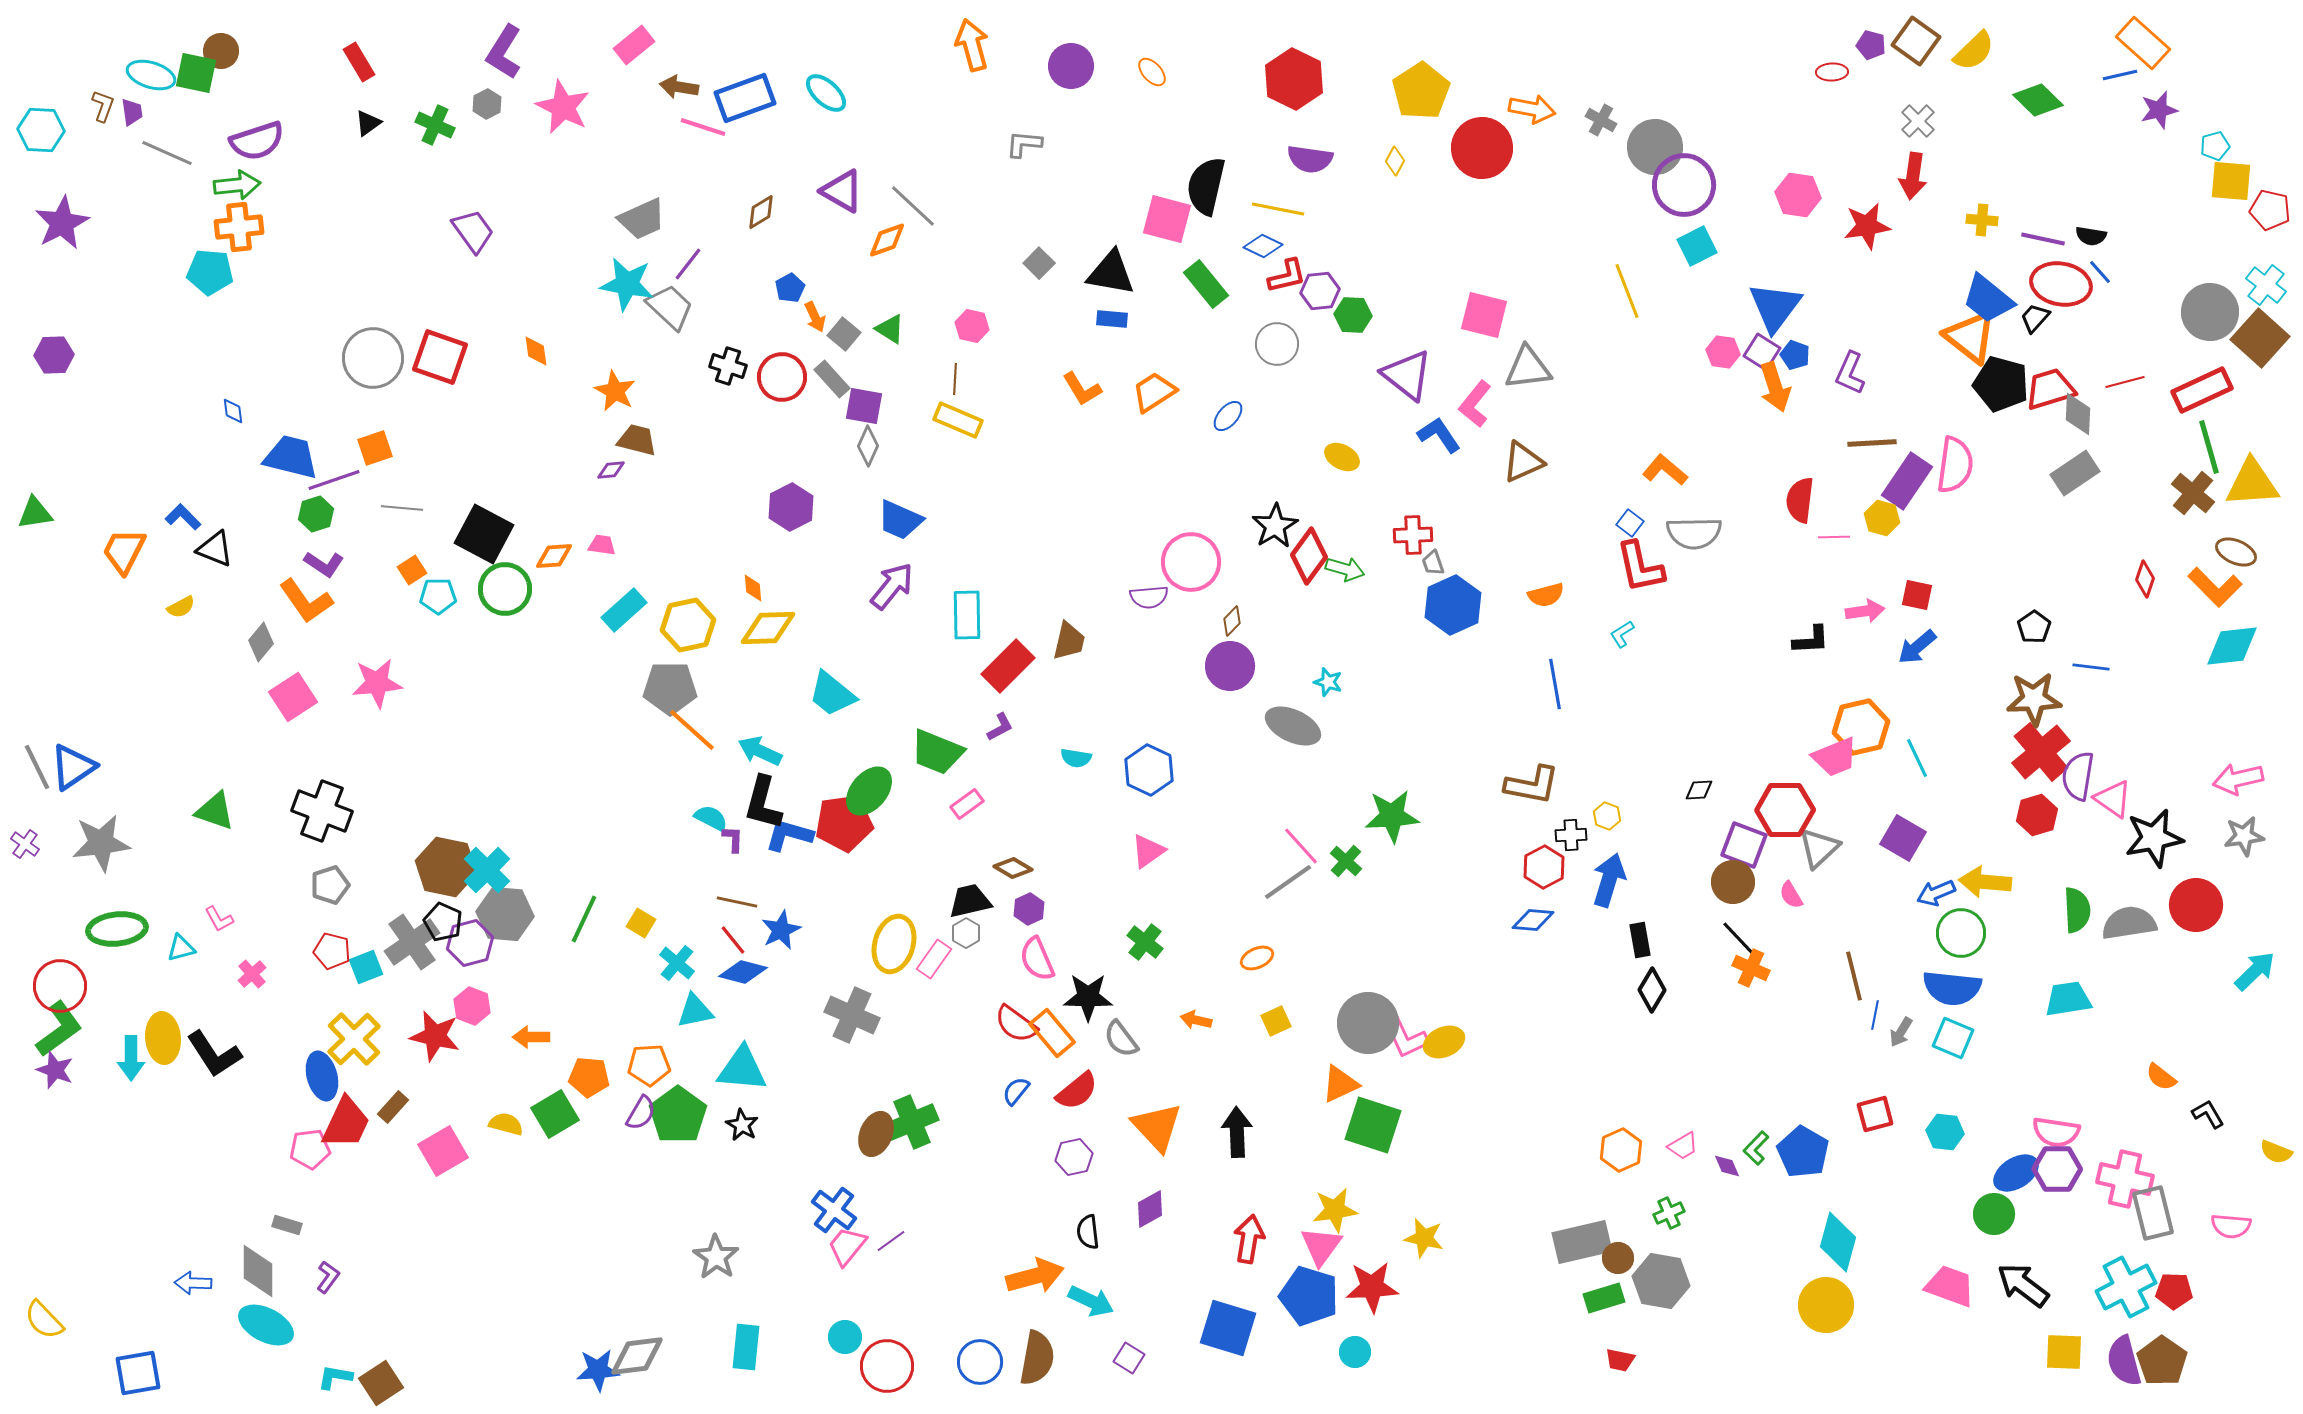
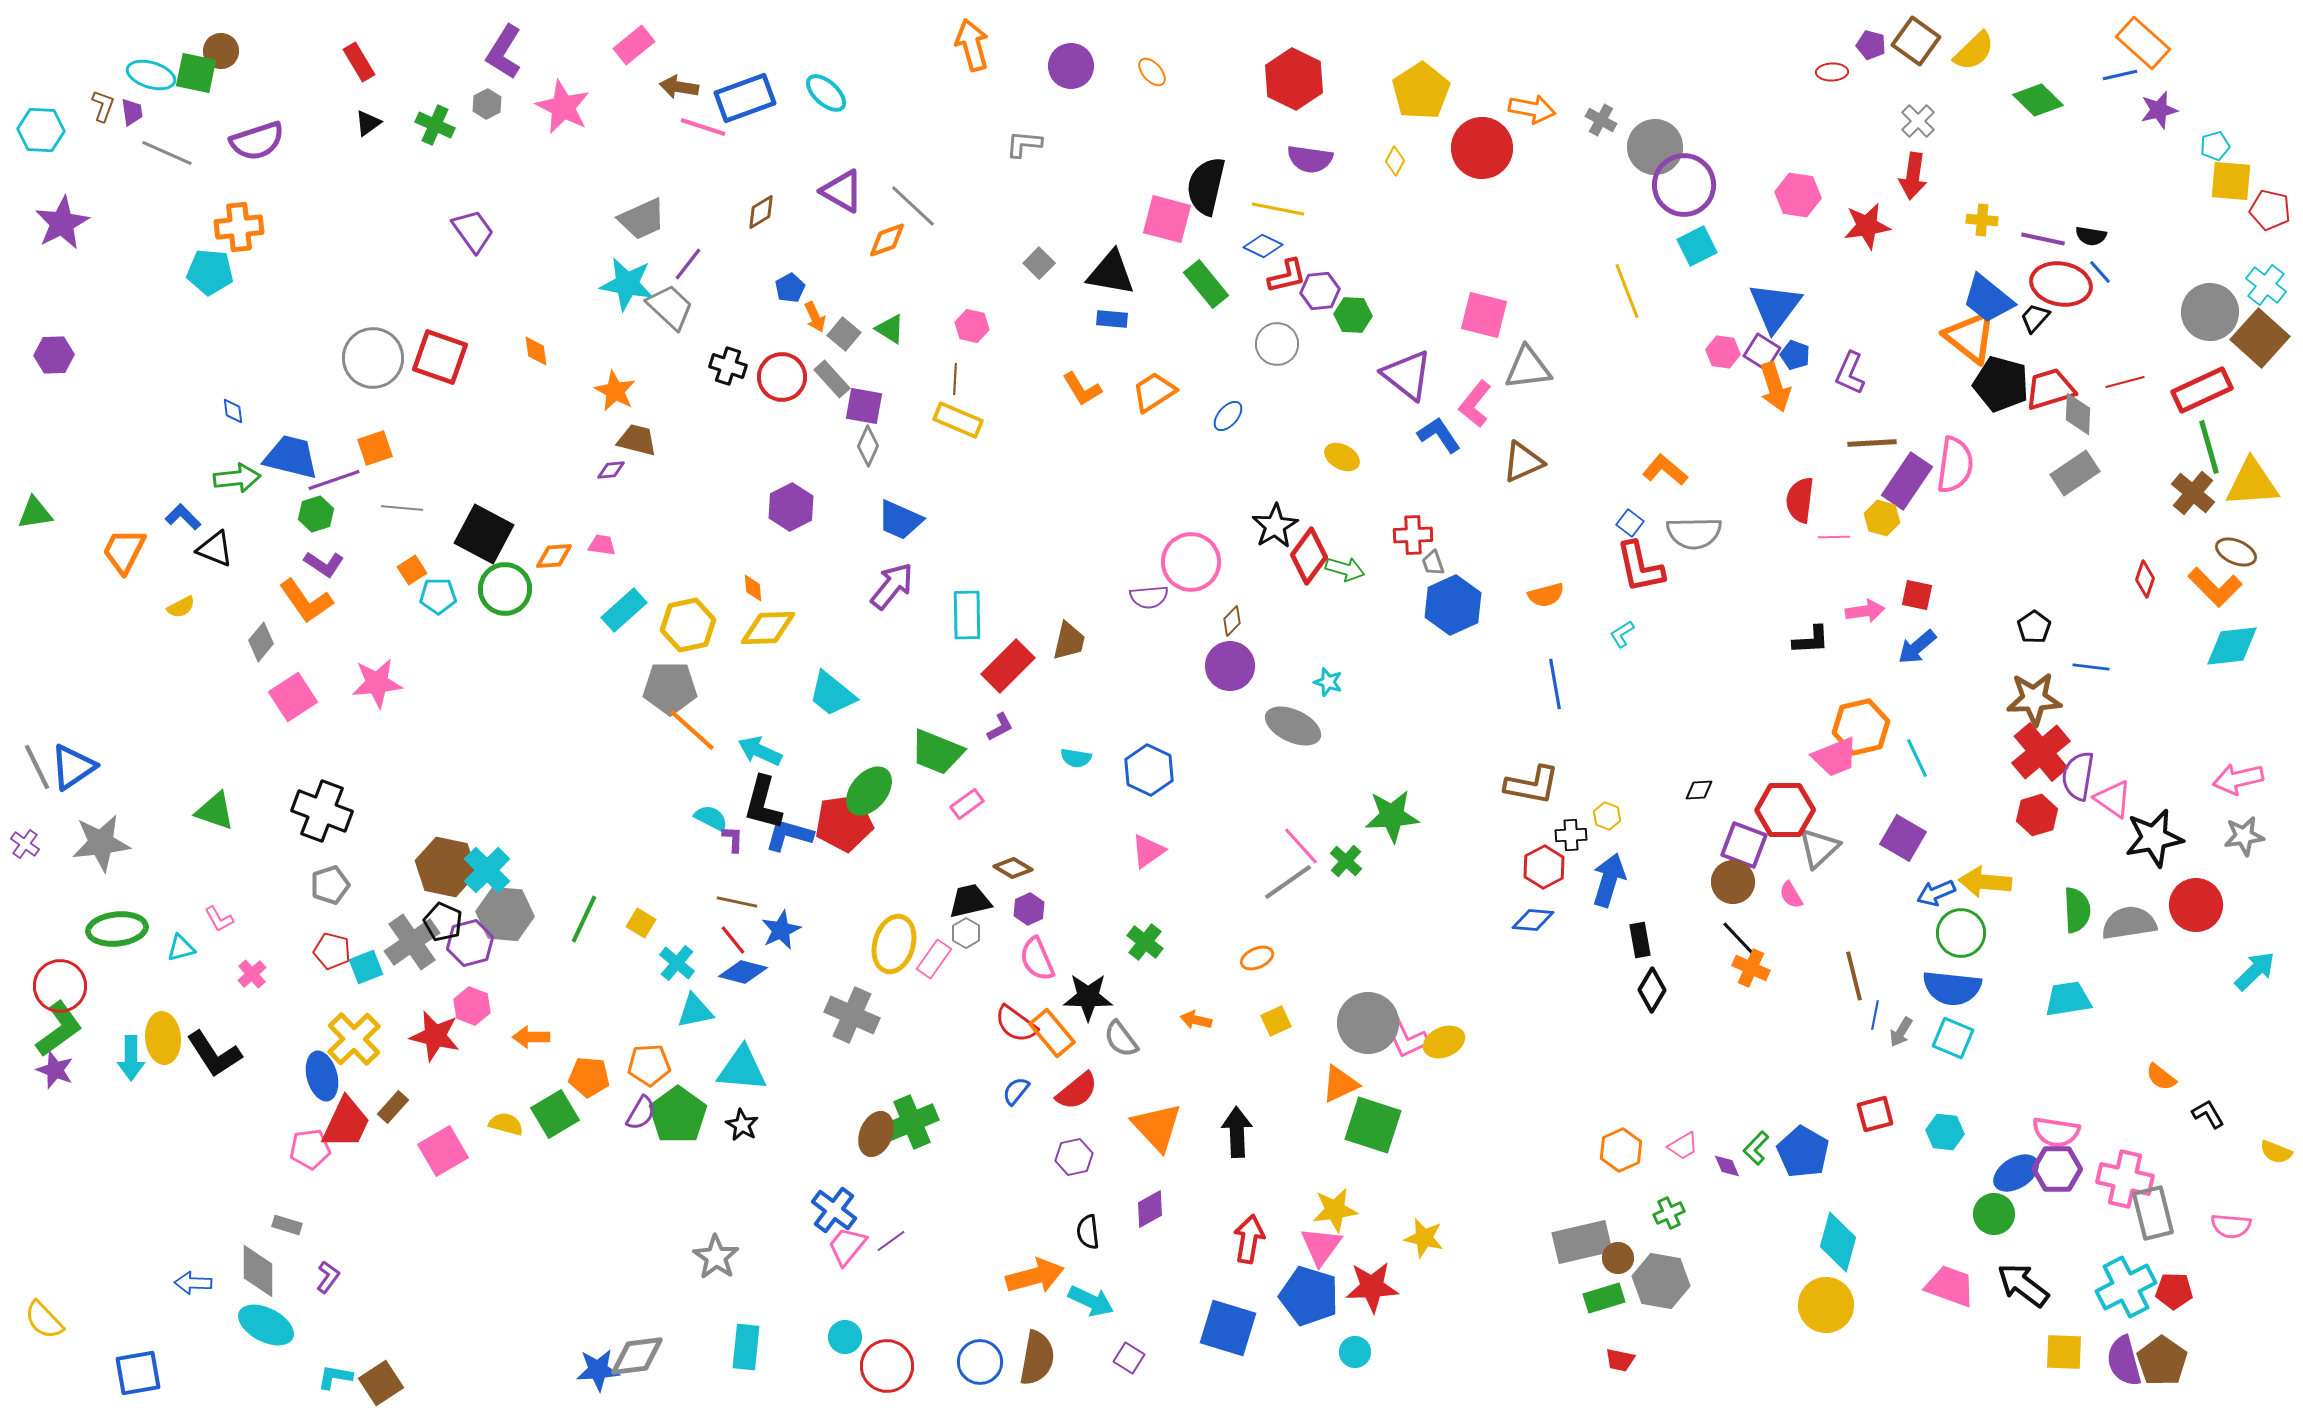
green arrow at (237, 185): moved 293 px down
